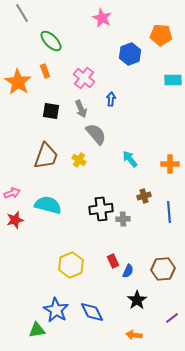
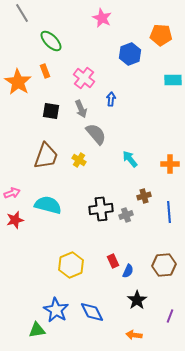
gray cross: moved 3 px right, 4 px up; rotated 16 degrees counterclockwise
brown hexagon: moved 1 px right, 4 px up
purple line: moved 2 px left, 2 px up; rotated 32 degrees counterclockwise
